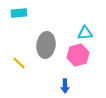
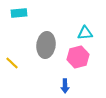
pink hexagon: moved 2 px down
yellow line: moved 7 px left
